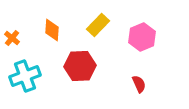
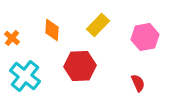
pink hexagon: moved 3 px right; rotated 12 degrees clockwise
cyan cross: rotated 32 degrees counterclockwise
red semicircle: moved 1 px left, 1 px up
